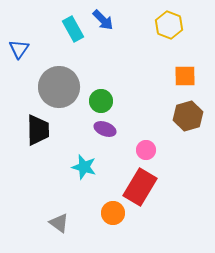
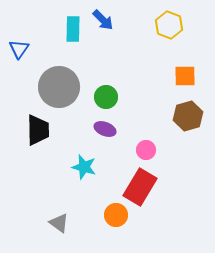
cyan rectangle: rotated 30 degrees clockwise
green circle: moved 5 px right, 4 px up
orange circle: moved 3 px right, 2 px down
